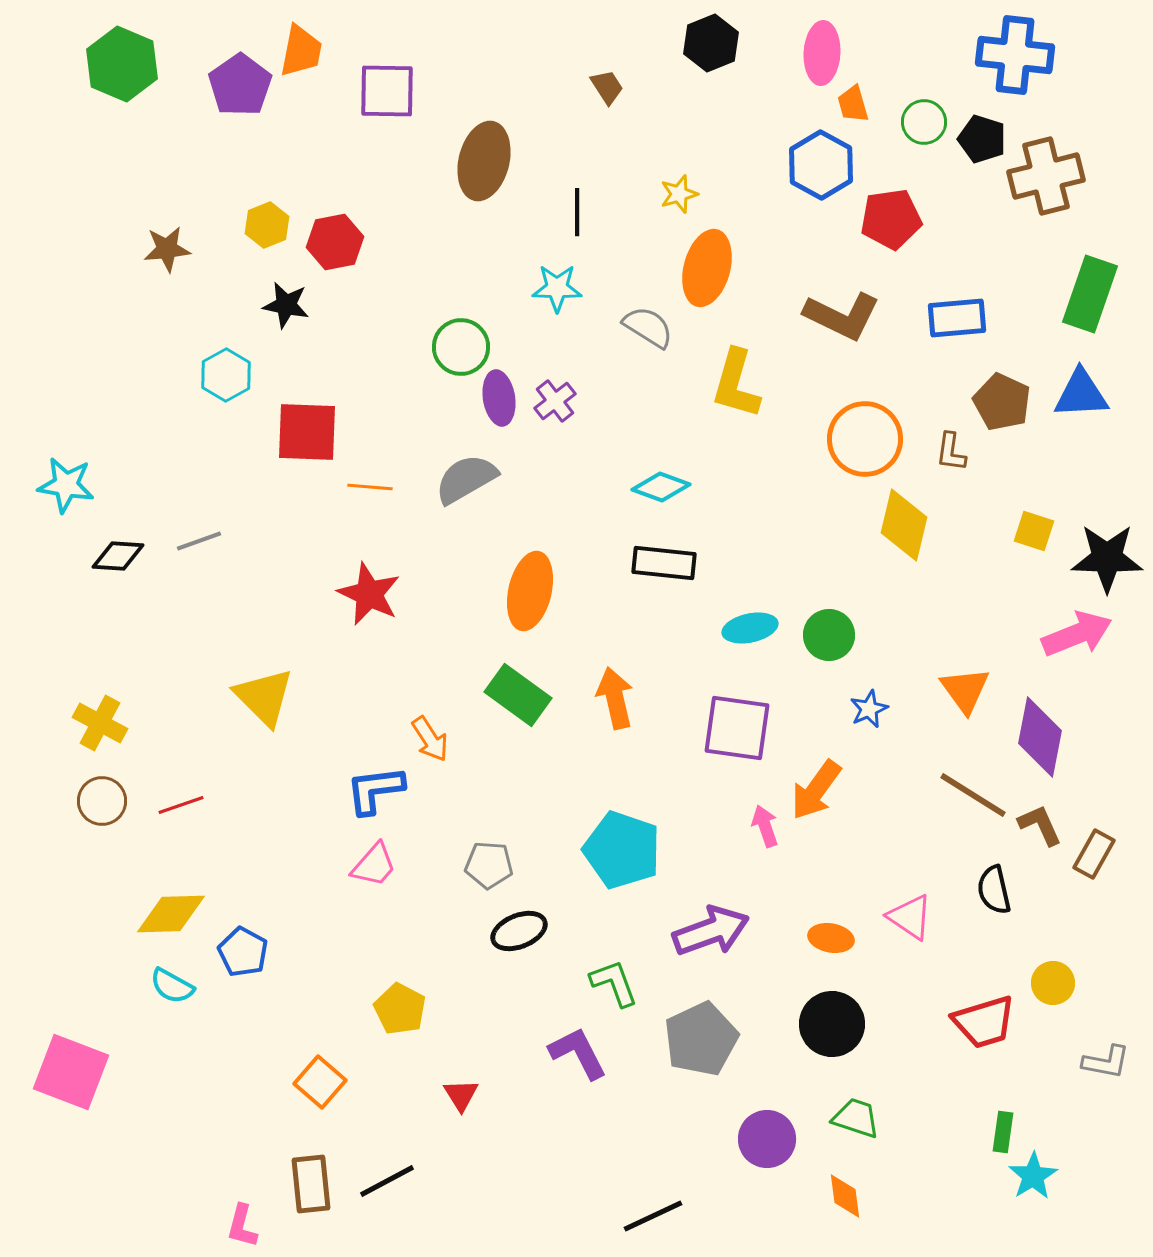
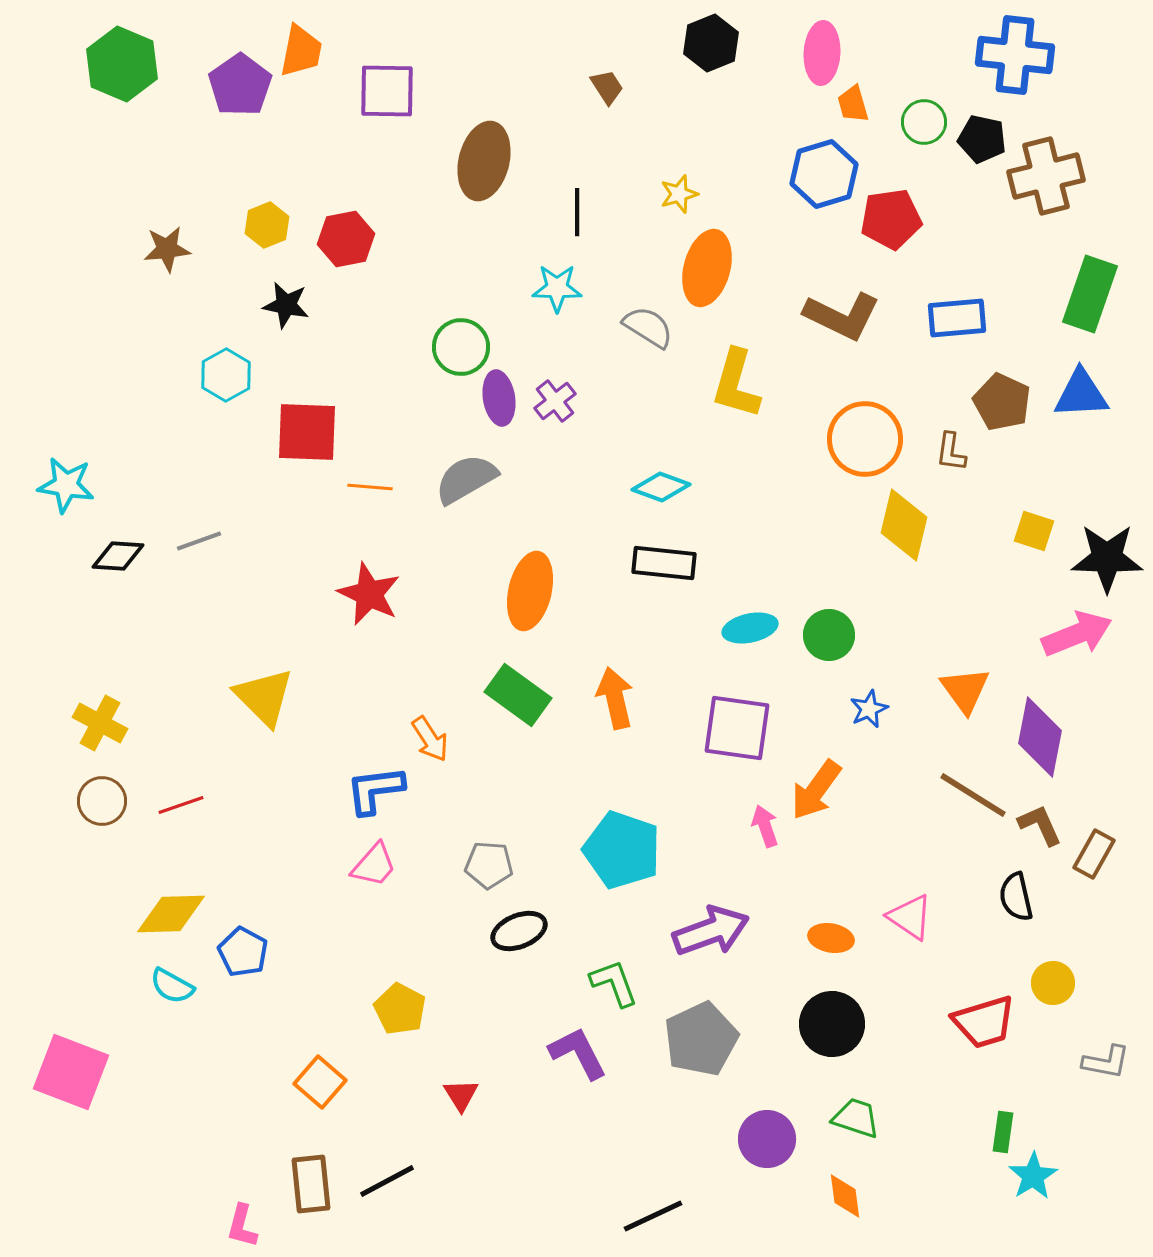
black pentagon at (982, 139): rotated 6 degrees counterclockwise
blue hexagon at (821, 165): moved 3 px right, 9 px down; rotated 14 degrees clockwise
red hexagon at (335, 242): moved 11 px right, 3 px up
black semicircle at (994, 890): moved 22 px right, 7 px down
